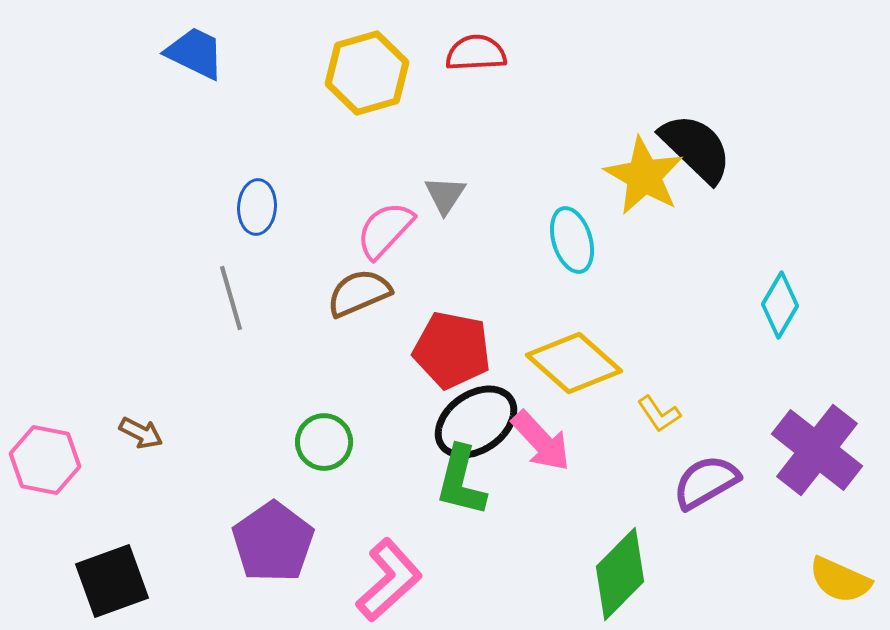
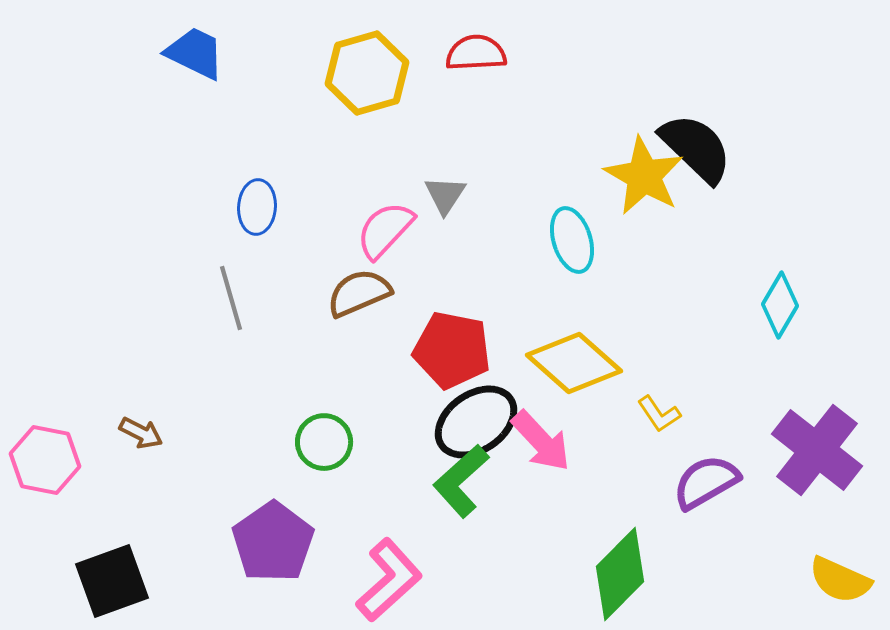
green L-shape: rotated 34 degrees clockwise
